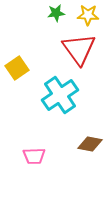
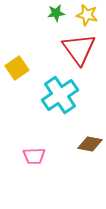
yellow star: moved 1 px left; rotated 10 degrees clockwise
